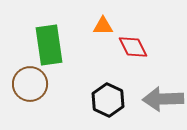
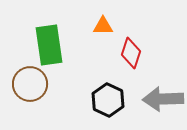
red diamond: moved 2 px left, 6 px down; rotated 44 degrees clockwise
